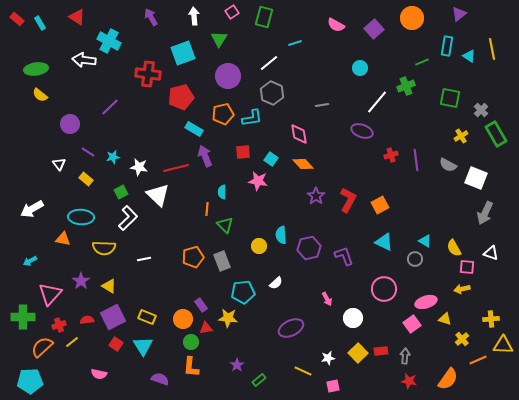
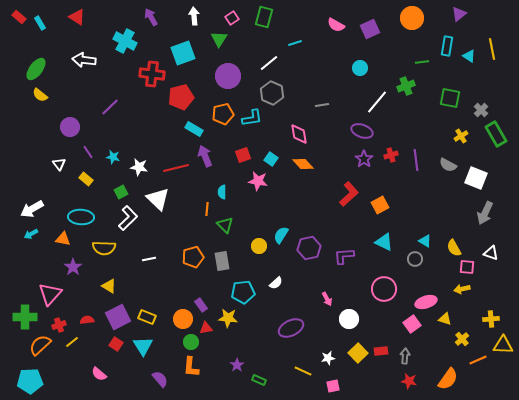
pink square at (232, 12): moved 6 px down
red rectangle at (17, 19): moved 2 px right, 2 px up
purple square at (374, 29): moved 4 px left; rotated 18 degrees clockwise
cyan cross at (109, 41): moved 16 px right
green line at (422, 62): rotated 16 degrees clockwise
green ellipse at (36, 69): rotated 45 degrees counterclockwise
red cross at (148, 74): moved 4 px right
purple circle at (70, 124): moved 3 px down
purple line at (88, 152): rotated 24 degrees clockwise
red square at (243, 152): moved 3 px down; rotated 14 degrees counterclockwise
cyan star at (113, 157): rotated 24 degrees clockwise
white triangle at (158, 195): moved 4 px down
purple star at (316, 196): moved 48 px right, 37 px up
red L-shape at (348, 200): moved 1 px right, 6 px up; rotated 20 degrees clockwise
cyan semicircle at (281, 235): rotated 36 degrees clockwise
purple L-shape at (344, 256): rotated 75 degrees counterclockwise
white line at (144, 259): moved 5 px right
cyan arrow at (30, 261): moved 1 px right, 27 px up
gray rectangle at (222, 261): rotated 12 degrees clockwise
purple star at (81, 281): moved 8 px left, 14 px up
green cross at (23, 317): moved 2 px right
purple square at (113, 317): moved 5 px right
white circle at (353, 318): moved 4 px left, 1 px down
orange semicircle at (42, 347): moved 2 px left, 2 px up
pink semicircle at (99, 374): rotated 28 degrees clockwise
purple semicircle at (160, 379): rotated 30 degrees clockwise
green rectangle at (259, 380): rotated 64 degrees clockwise
